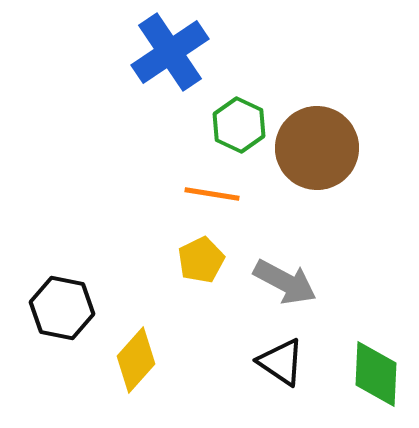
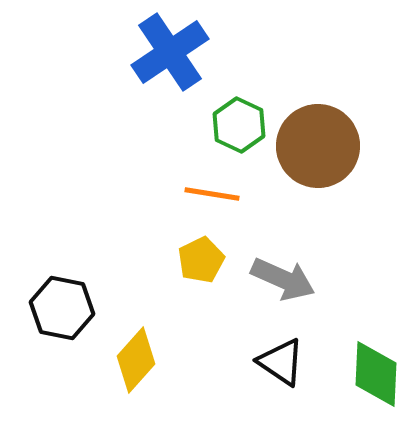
brown circle: moved 1 px right, 2 px up
gray arrow: moved 2 px left, 3 px up; rotated 4 degrees counterclockwise
